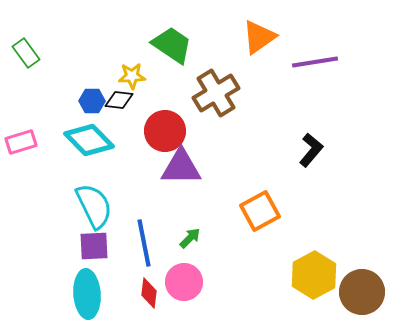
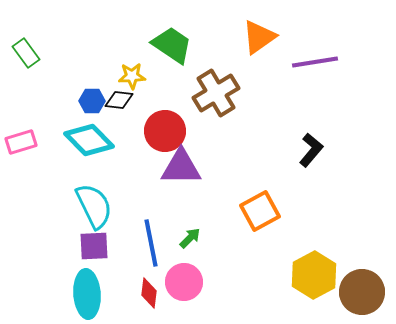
blue line: moved 7 px right
